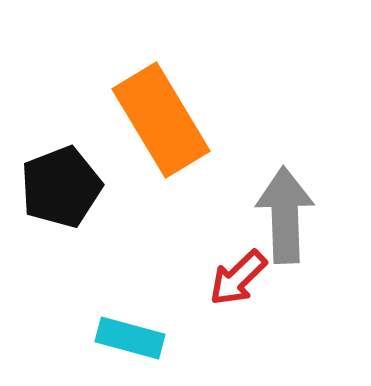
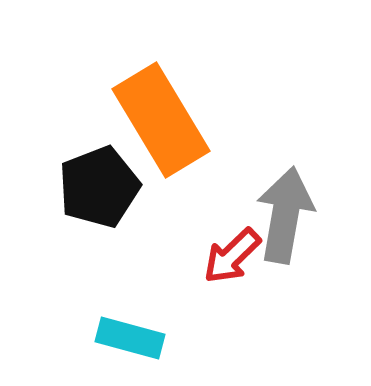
black pentagon: moved 38 px right
gray arrow: rotated 12 degrees clockwise
red arrow: moved 6 px left, 22 px up
